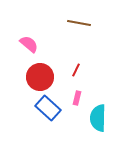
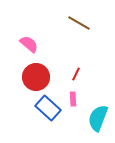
brown line: rotated 20 degrees clockwise
red line: moved 4 px down
red circle: moved 4 px left
pink rectangle: moved 4 px left, 1 px down; rotated 16 degrees counterclockwise
cyan semicircle: rotated 20 degrees clockwise
